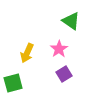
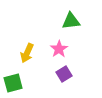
green triangle: rotated 42 degrees counterclockwise
